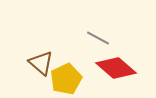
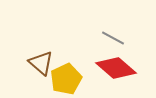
gray line: moved 15 px right
